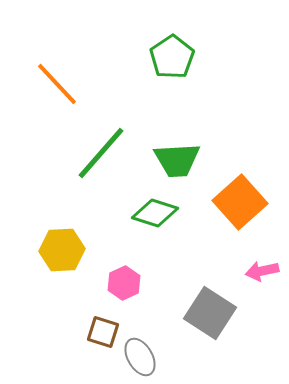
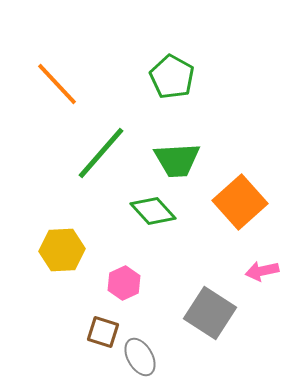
green pentagon: moved 20 px down; rotated 9 degrees counterclockwise
green diamond: moved 2 px left, 2 px up; rotated 30 degrees clockwise
